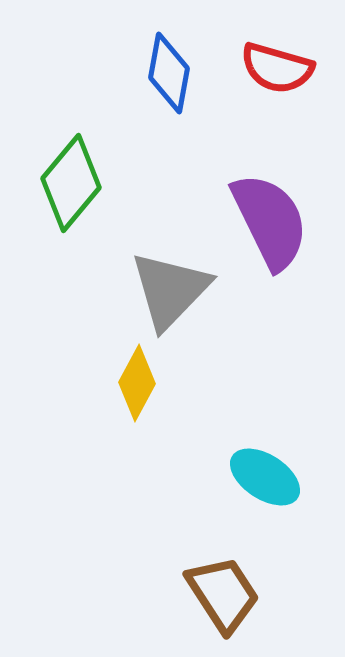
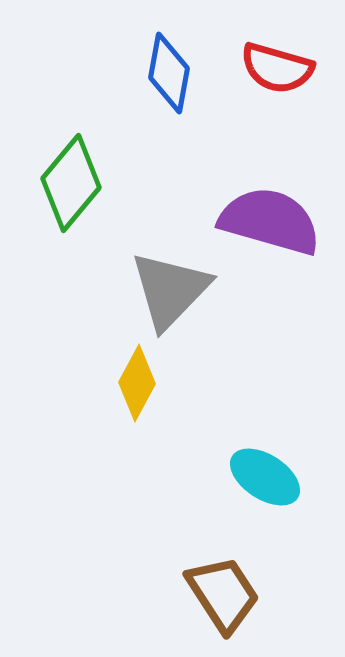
purple semicircle: rotated 48 degrees counterclockwise
